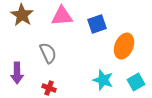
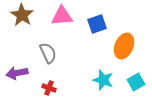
purple arrow: rotated 80 degrees clockwise
